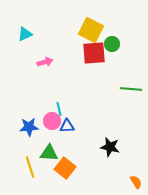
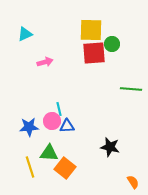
yellow square: rotated 25 degrees counterclockwise
orange semicircle: moved 3 px left
